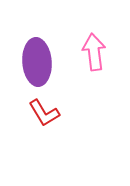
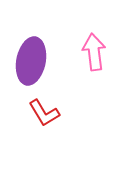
purple ellipse: moved 6 px left, 1 px up; rotated 15 degrees clockwise
